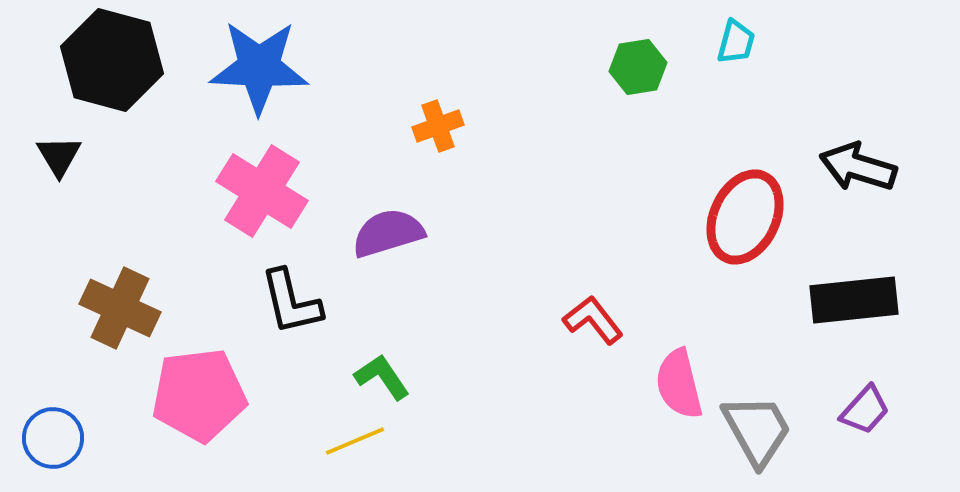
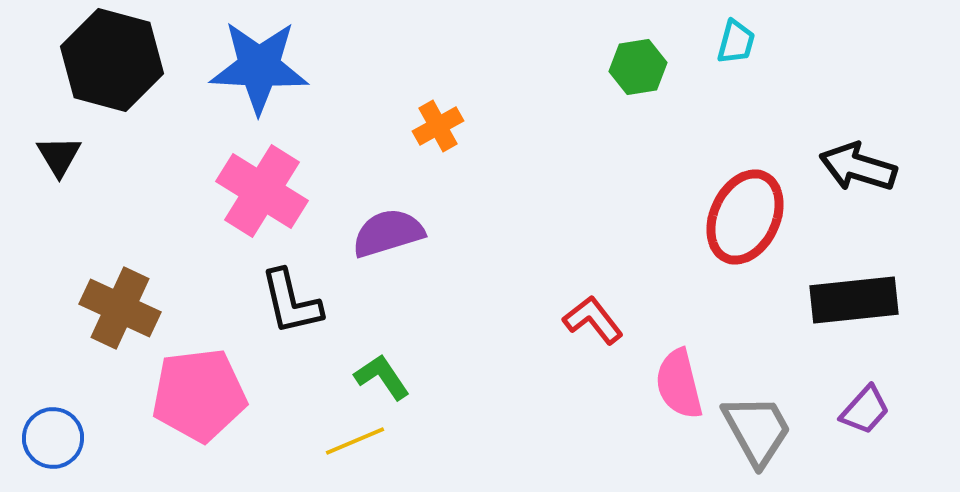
orange cross: rotated 9 degrees counterclockwise
